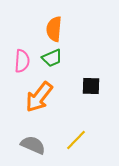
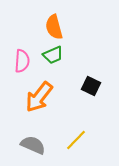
orange semicircle: moved 2 px up; rotated 20 degrees counterclockwise
green trapezoid: moved 1 px right, 3 px up
black square: rotated 24 degrees clockwise
